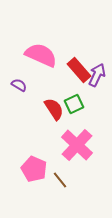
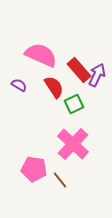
red semicircle: moved 22 px up
pink cross: moved 4 px left, 1 px up
pink pentagon: rotated 15 degrees counterclockwise
